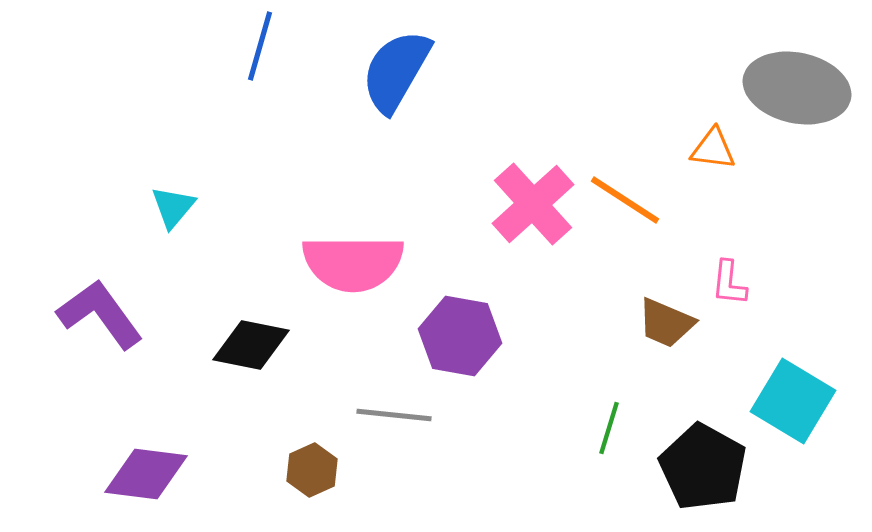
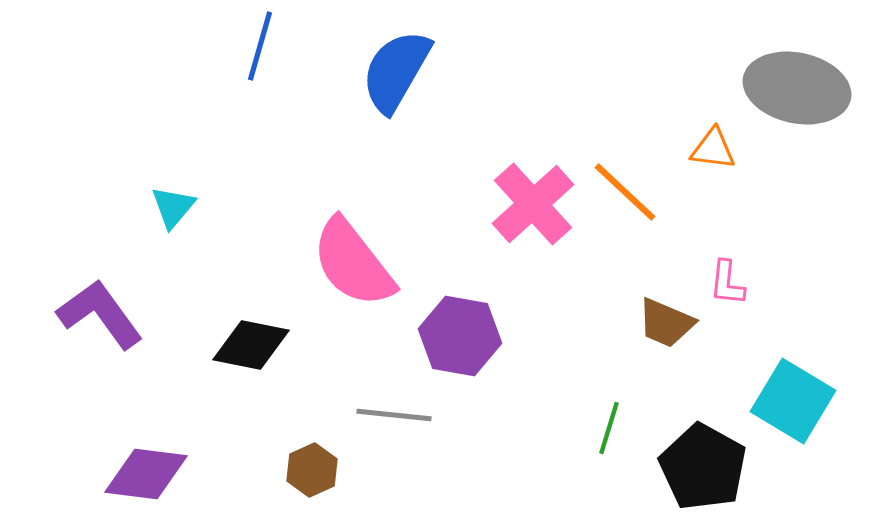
orange line: moved 8 px up; rotated 10 degrees clockwise
pink semicircle: rotated 52 degrees clockwise
pink L-shape: moved 2 px left
